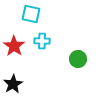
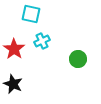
cyan cross: rotated 28 degrees counterclockwise
red star: moved 3 px down
black star: rotated 18 degrees counterclockwise
